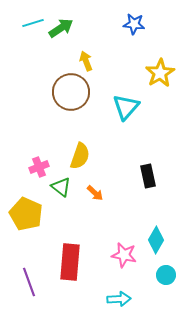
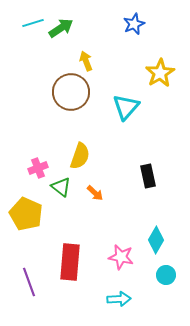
blue star: rotated 30 degrees counterclockwise
pink cross: moved 1 px left, 1 px down
pink star: moved 3 px left, 2 px down
